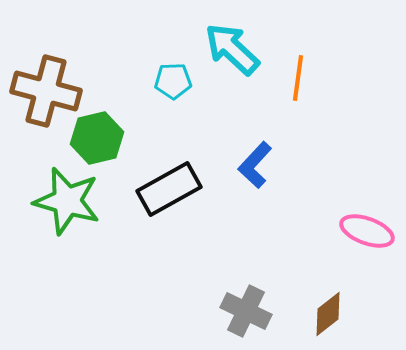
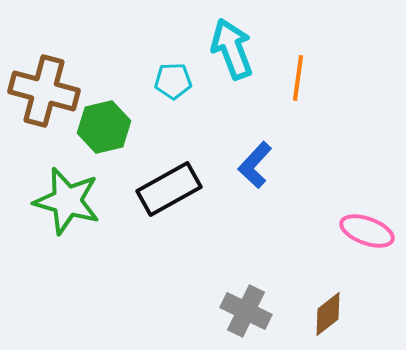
cyan arrow: rotated 26 degrees clockwise
brown cross: moved 2 px left
green hexagon: moved 7 px right, 11 px up
